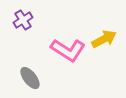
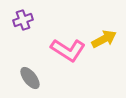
purple cross: rotated 12 degrees clockwise
